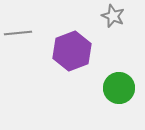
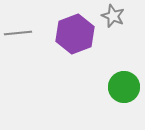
purple hexagon: moved 3 px right, 17 px up
green circle: moved 5 px right, 1 px up
